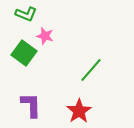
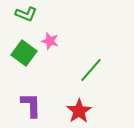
pink star: moved 5 px right, 5 px down
